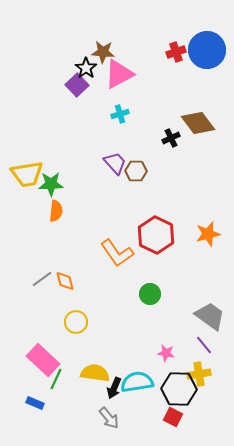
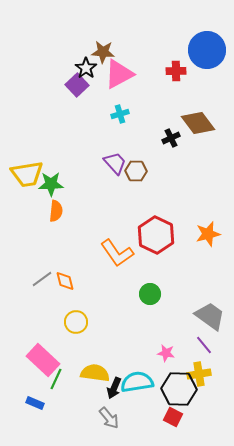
red cross: moved 19 px down; rotated 18 degrees clockwise
